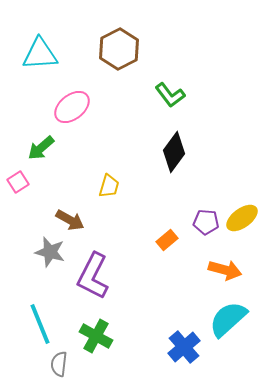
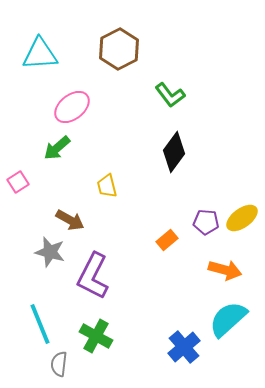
green arrow: moved 16 px right
yellow trapezoid: moved 2 px left; rotated 150 degrees clockwise
